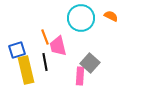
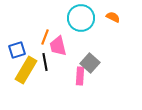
orange semicircle: moved 2 px right, 1 px down
orange line: rotated 42 degrees clockwise
yellow rectangle: rotated 44 degrees clockwise
